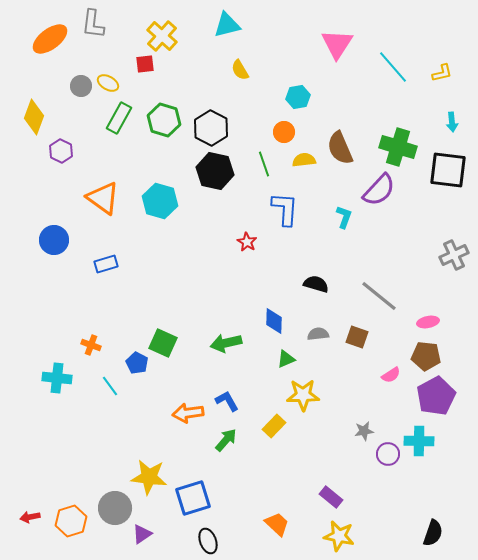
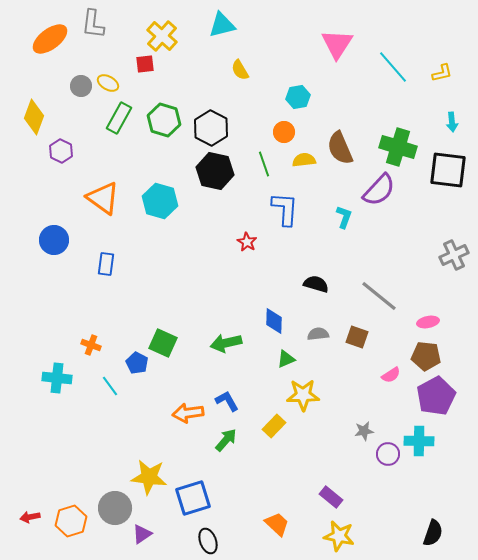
cyan triangle at (227, 25): moved 5 px left
blue rectangle at (106, 264): rotated 65 degrees counterclockwise
